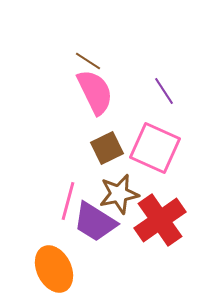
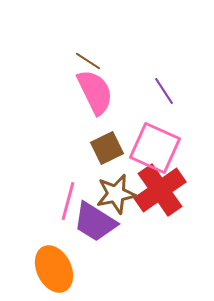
brown star: moved 3 px left
red cross: moved 30 px up
